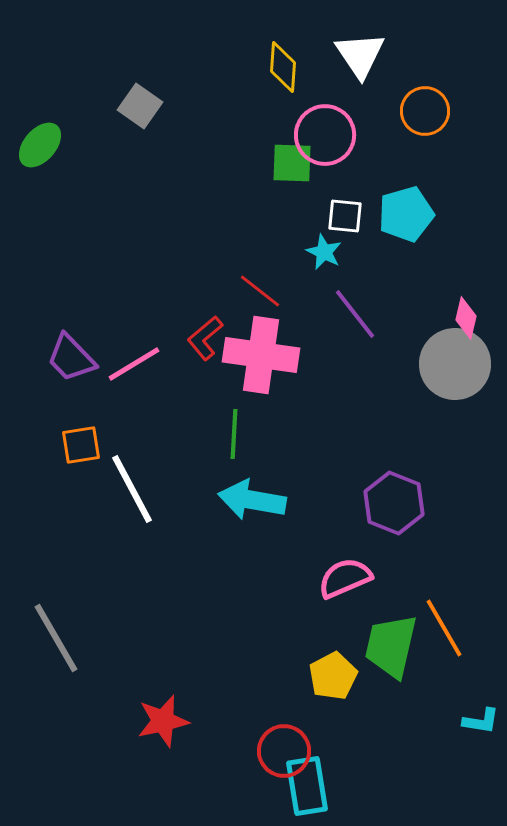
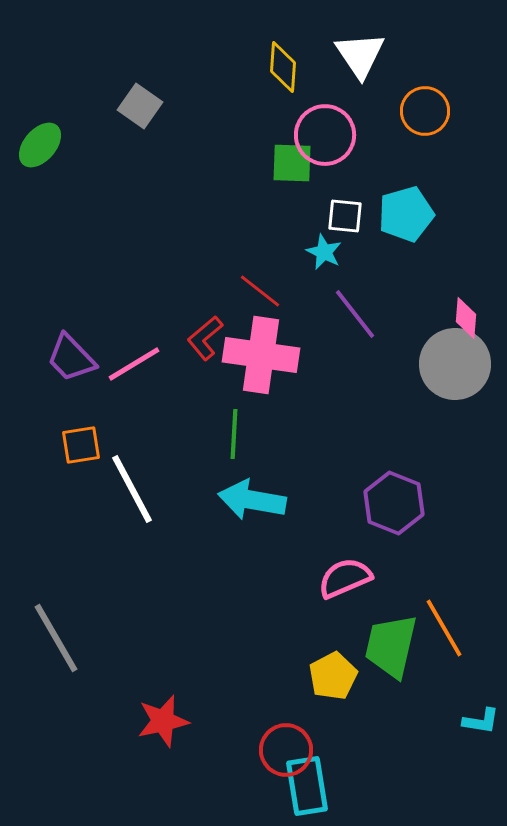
pink diamond: rotated 9 degrees counterclockwise
red circle: moved 2 px right, 1 px up
